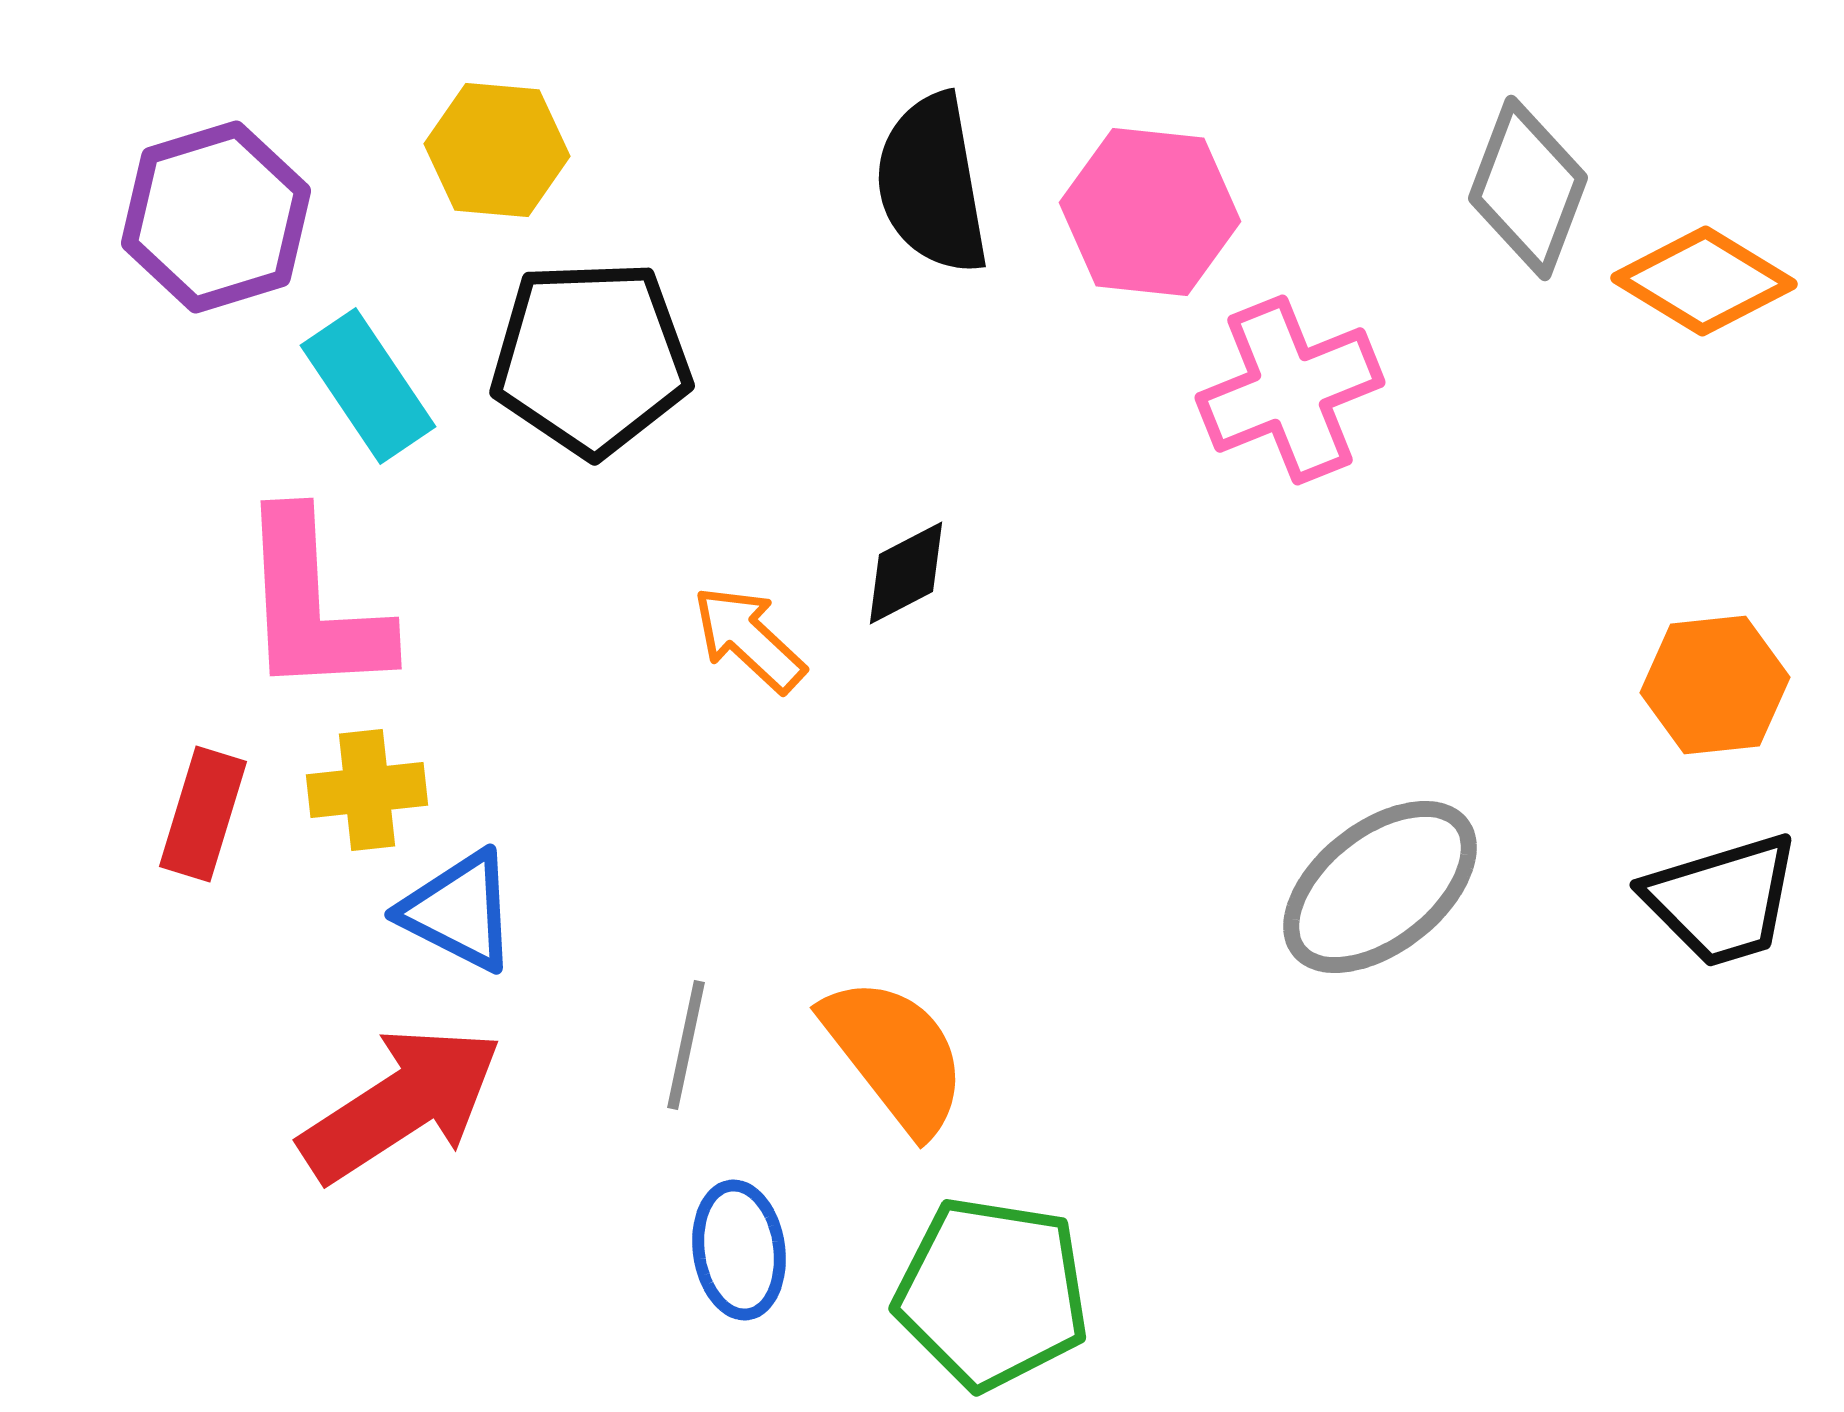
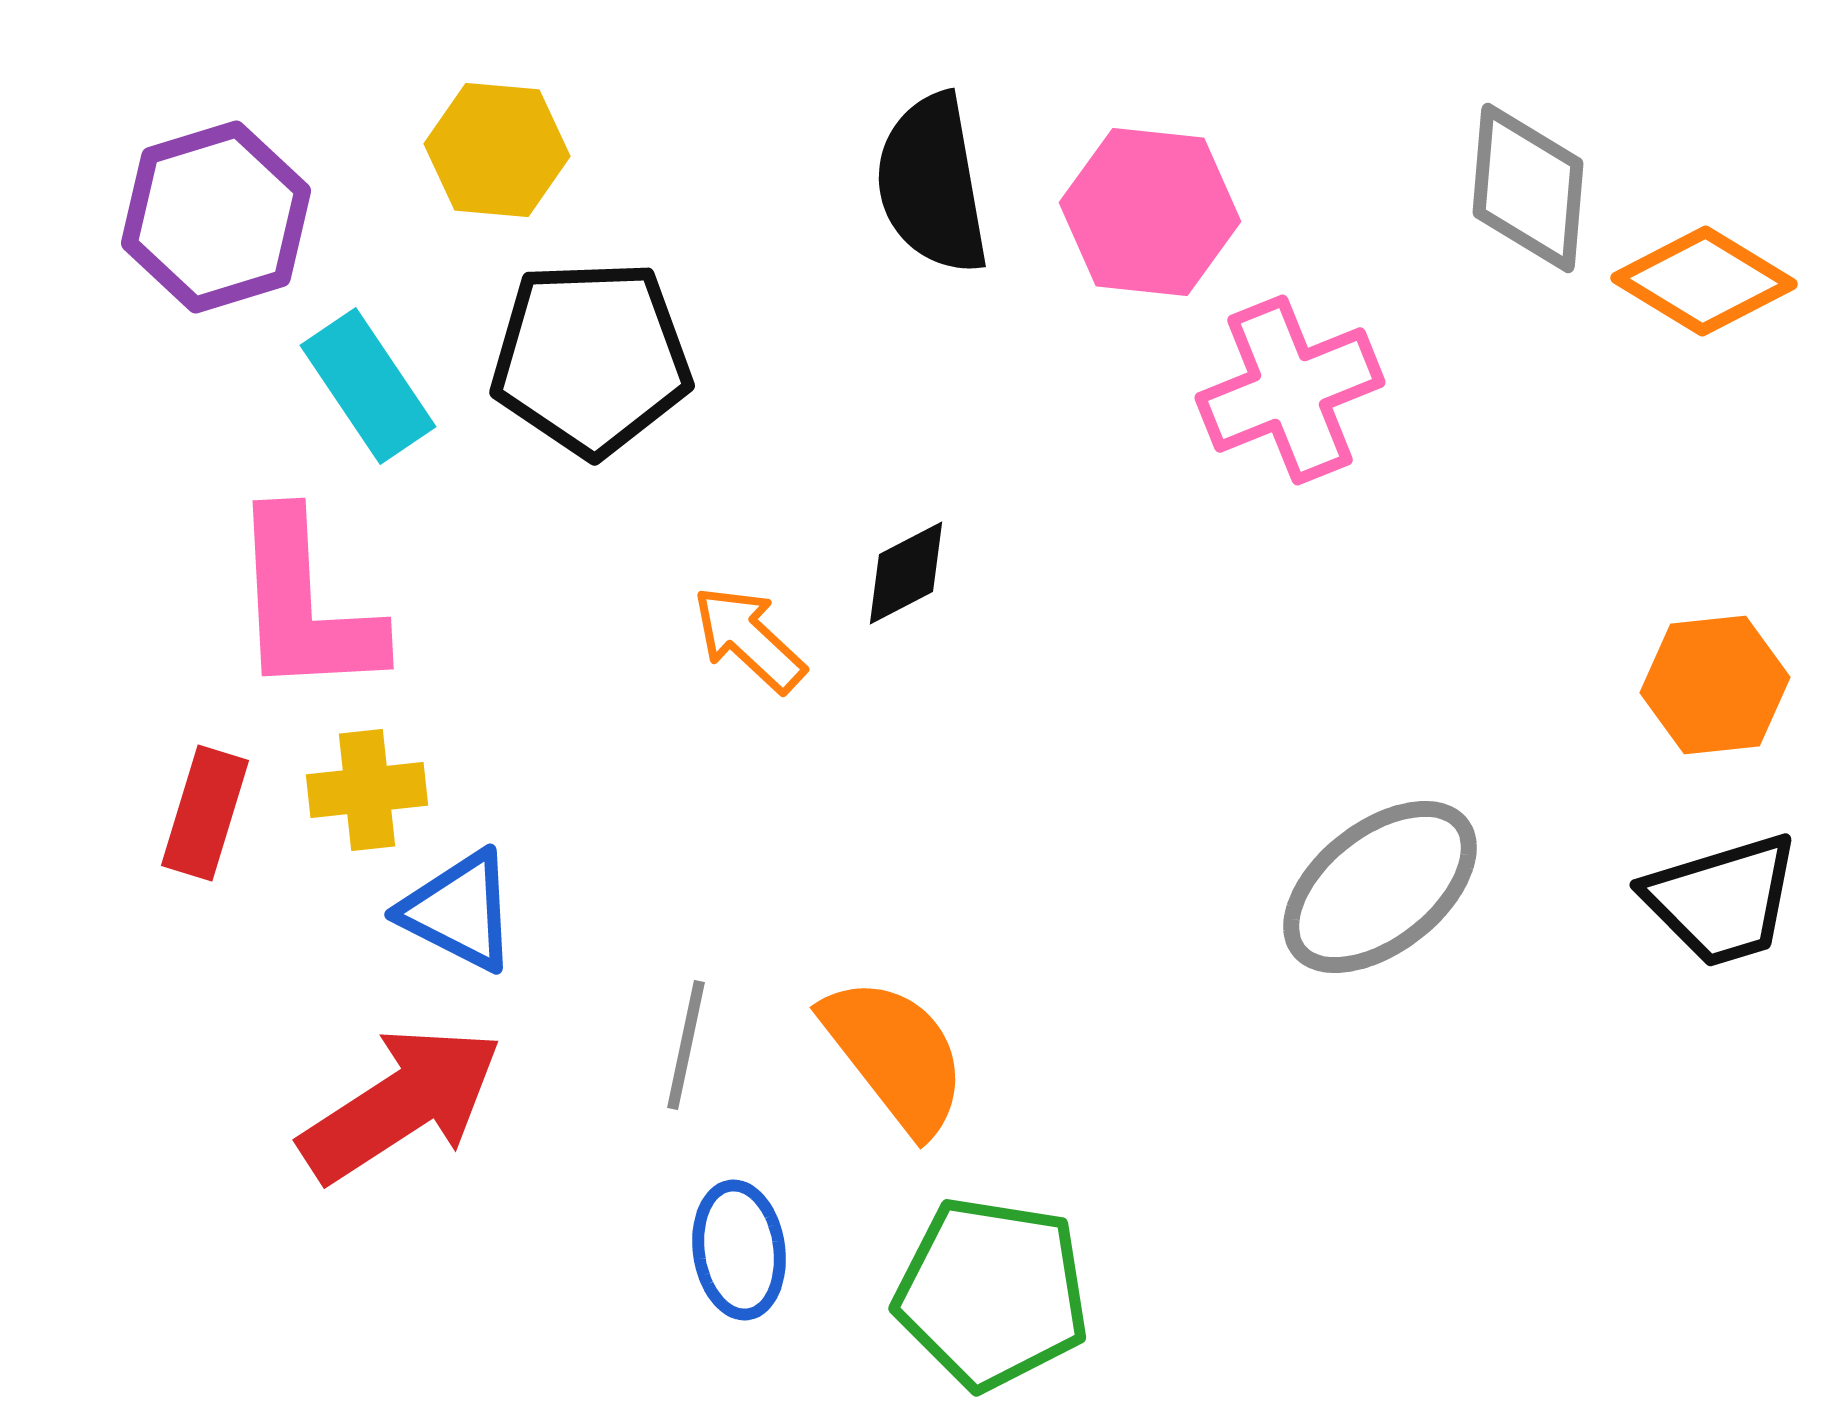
gray diamond: rotated 16 degrees counterclockwise
pink L-shape: moved 8 px left
red rectangle: moved 2 px right, 1 px up
